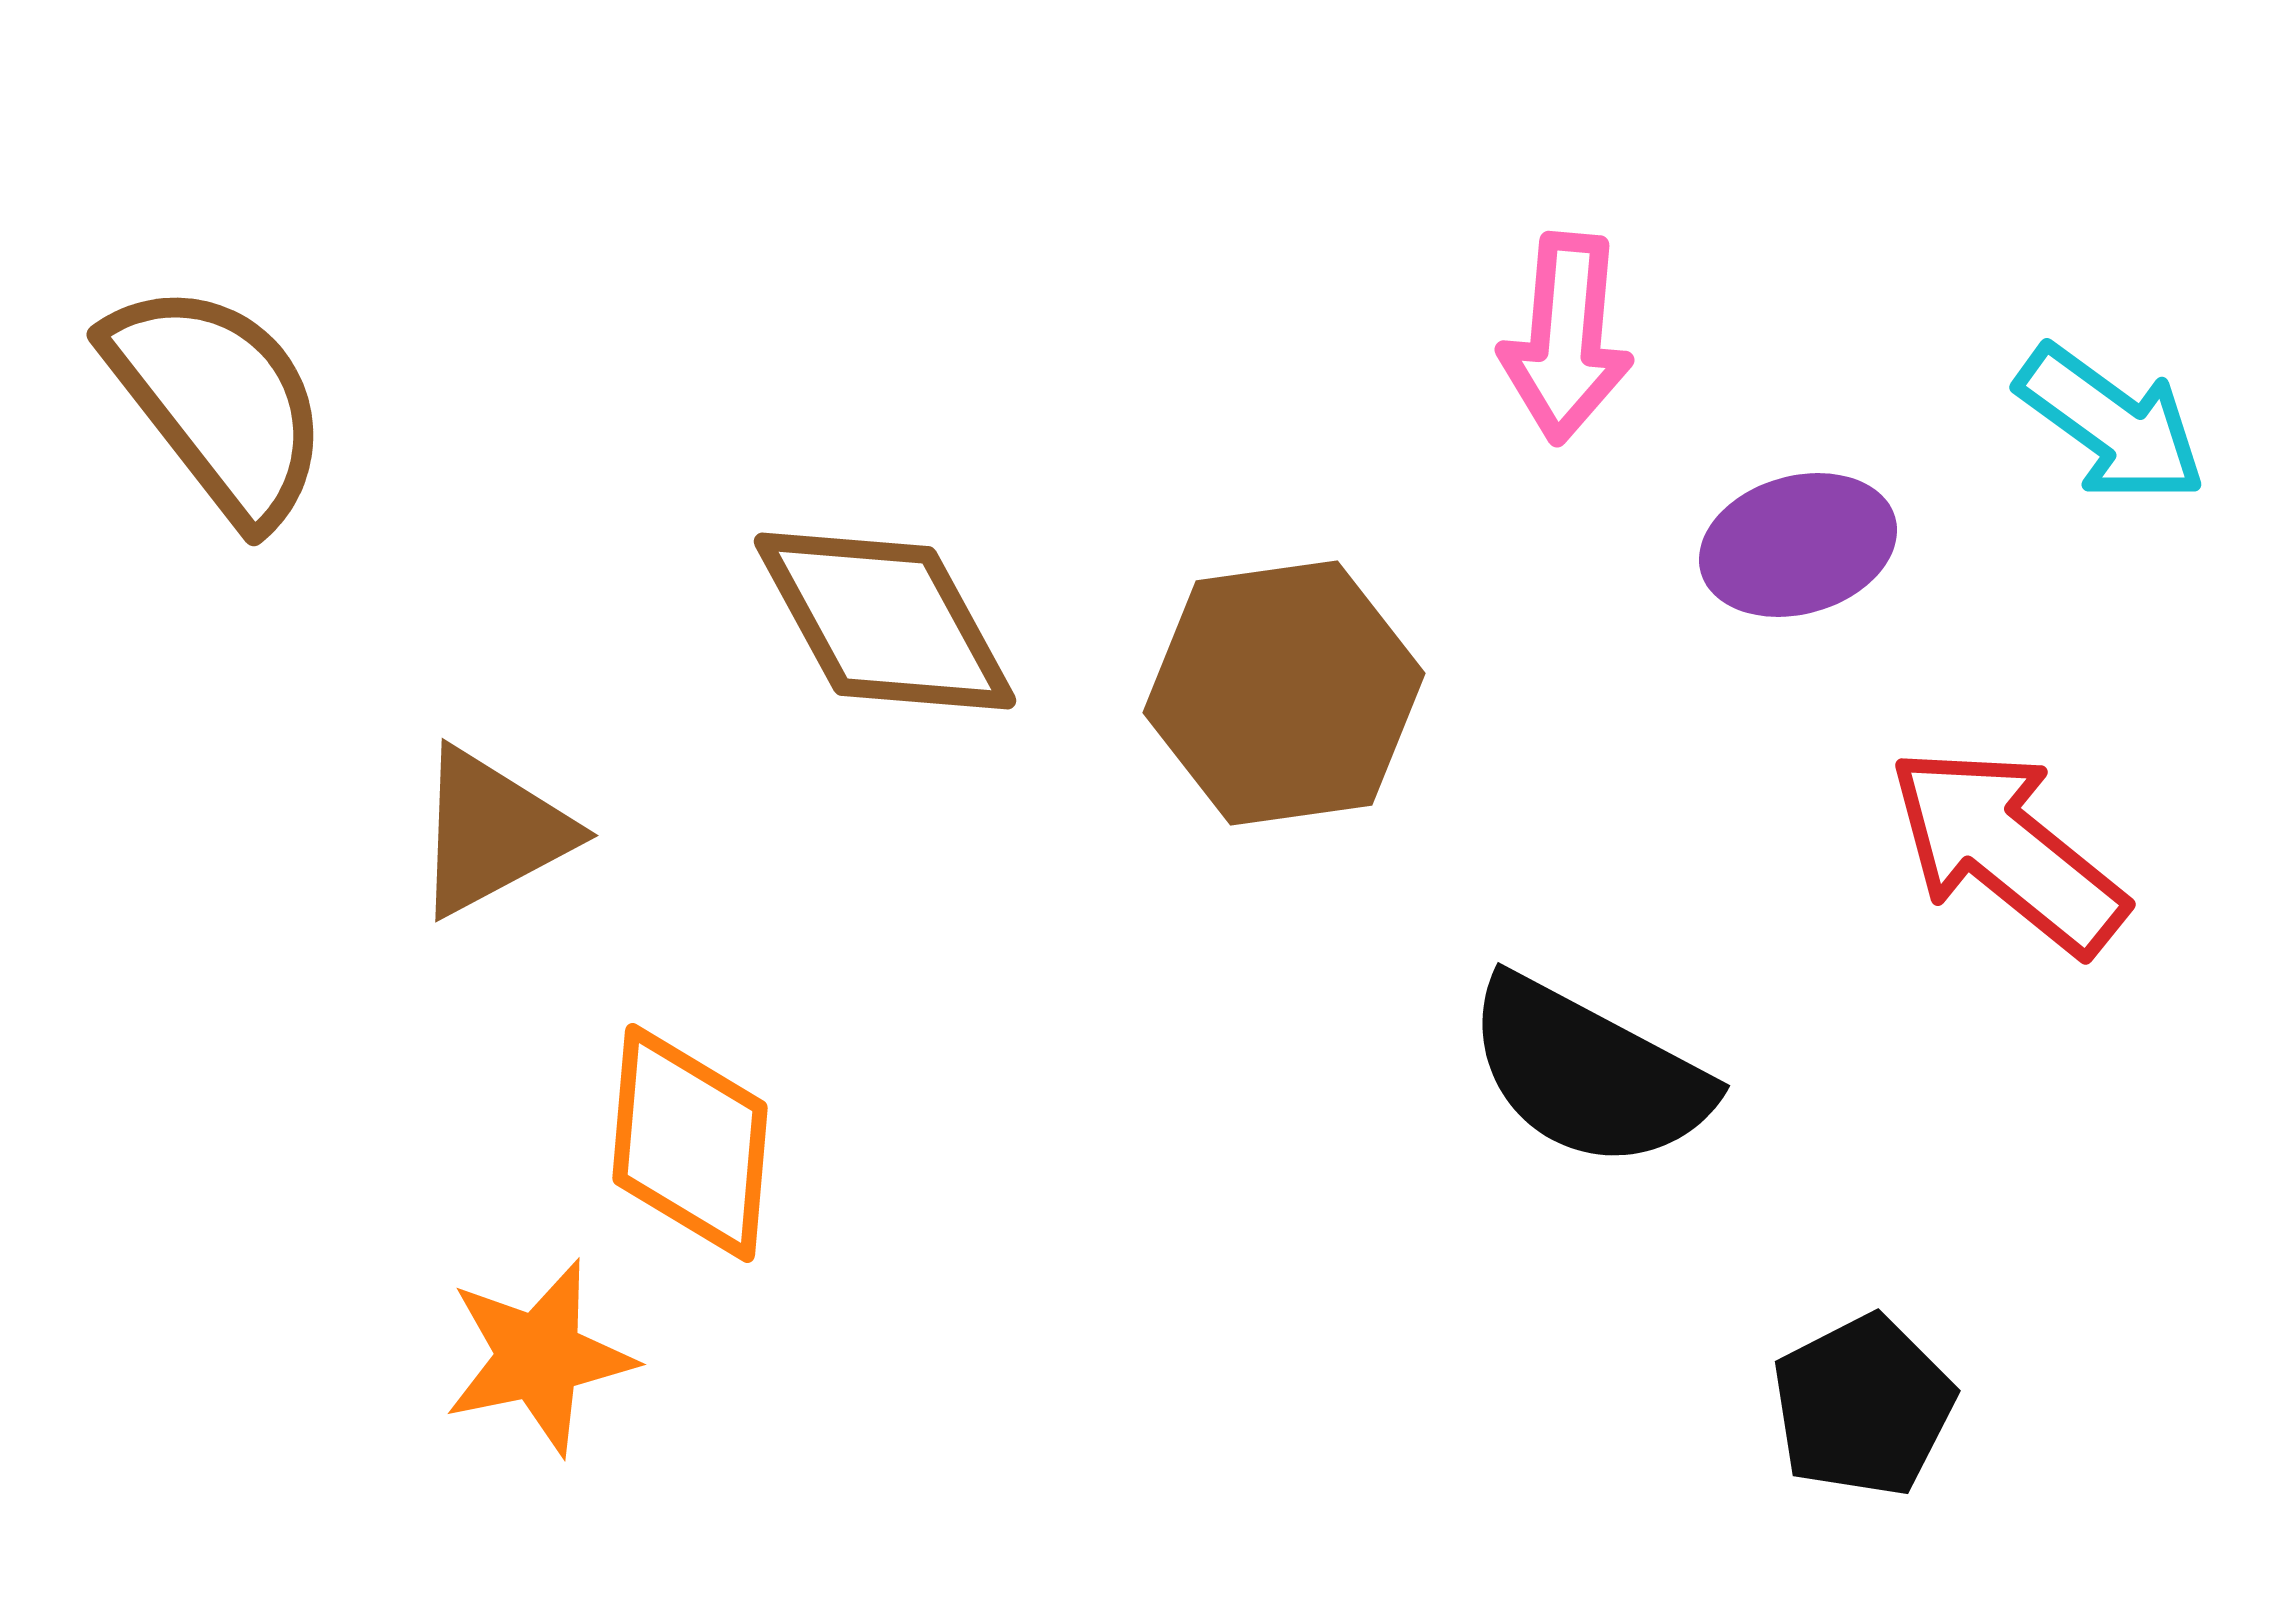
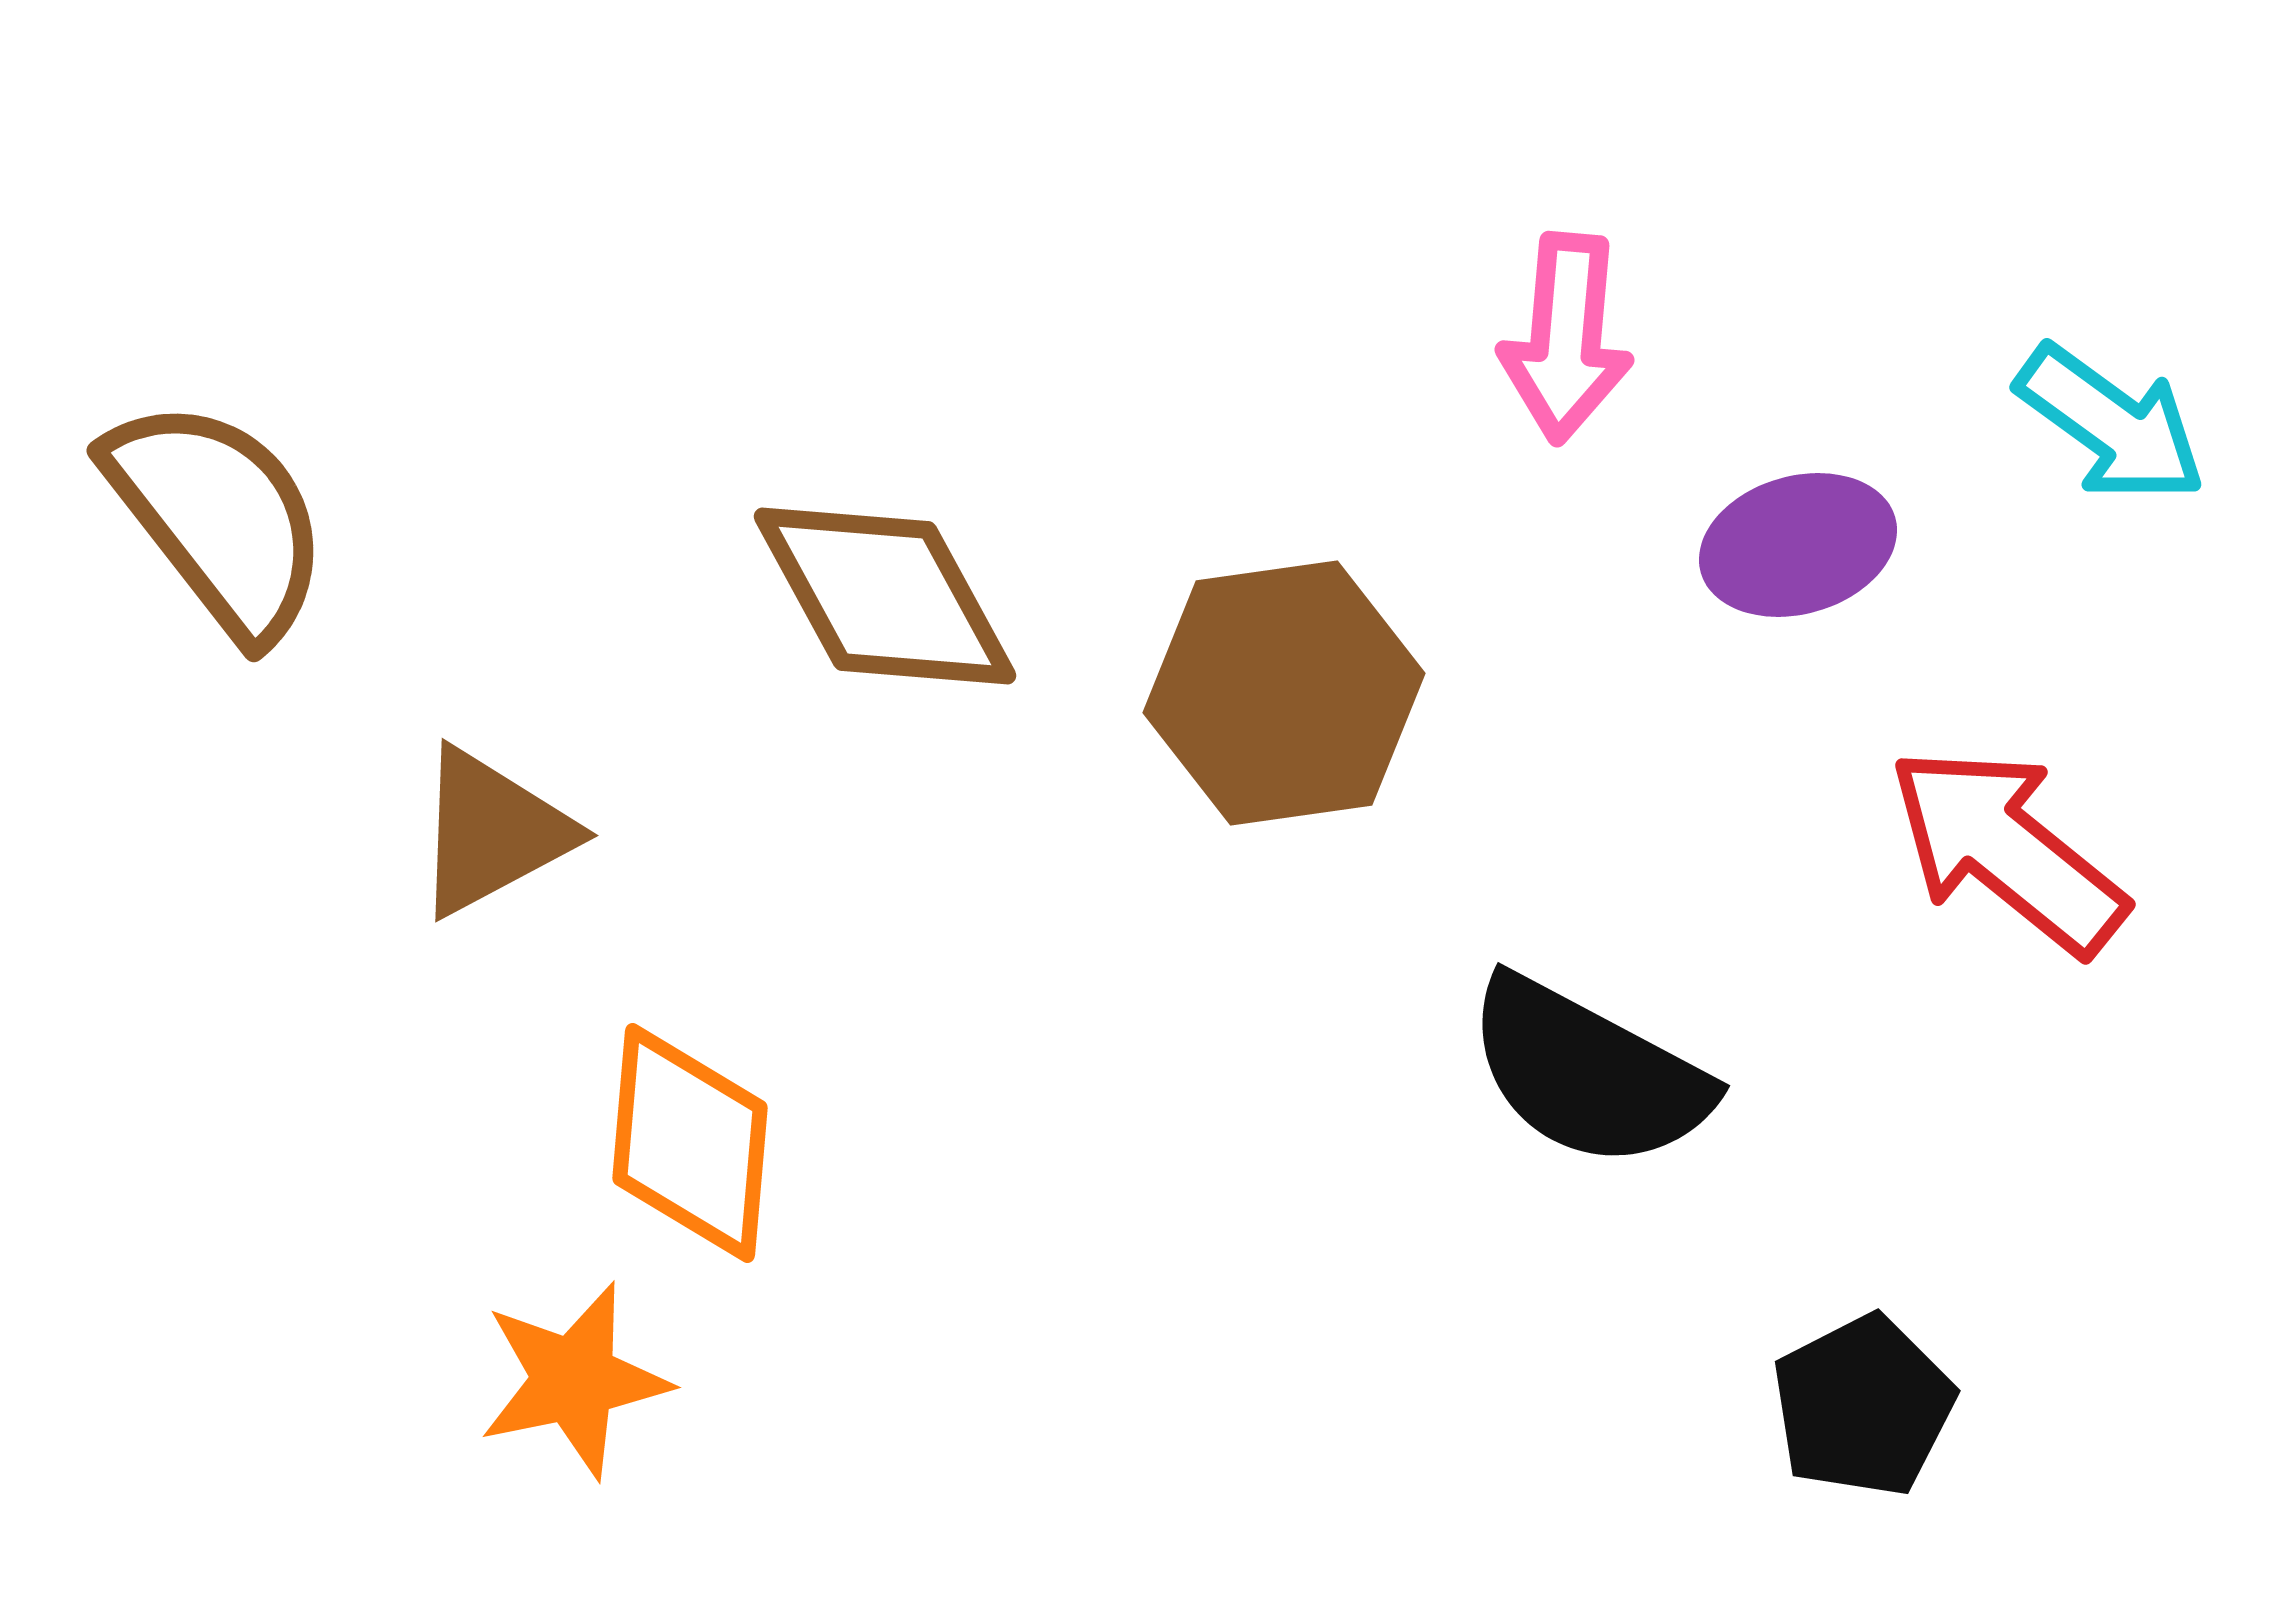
brown semicircle: moved 116 px down
brown diamond: moved 25 px up
orange star: moved 35 px right, 23 px down
